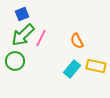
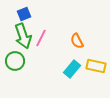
blue square: moved 2 px right
green arrow: moved 1 px down; rotated 65 degrees counterclockwise
